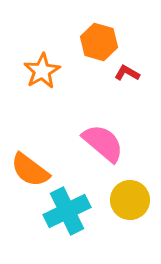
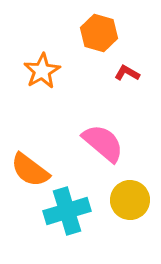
orange hexagon: moved 9 px up
cyan cross: rotated 9 degrees clockwise
